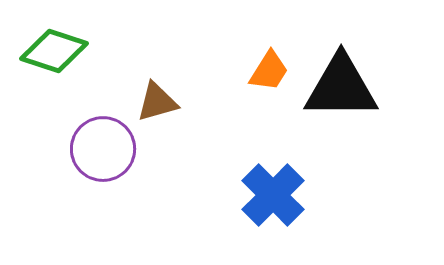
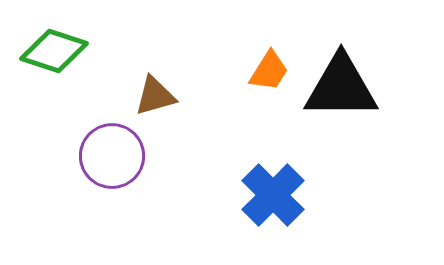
brown triangle: moved 2 px left, 6 px up
purple circle: moved 9 px right, 7 px down
